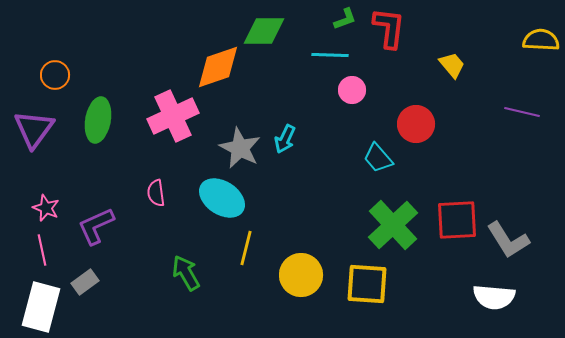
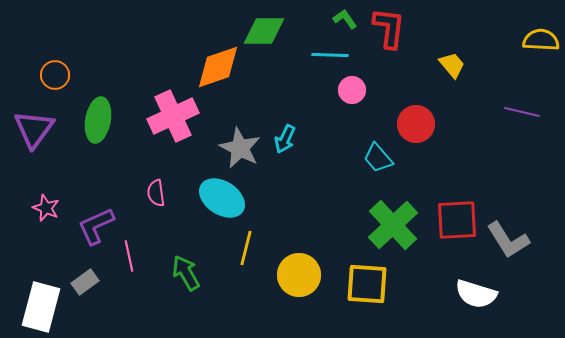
green L-shape: rotated 105 degrees counterclockwise
pink line: moved 87 px right, 6 px down
yellow circle: moved 2 px left
white semicircle: moved 18 px left, 3 px up; rotated 12 degrees clockwise
